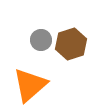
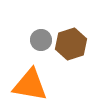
orange triangle: rotated 51 degrees clockwise
